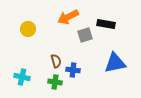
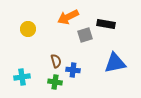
cyan cross: rotated 21 degrees counterclockwise
